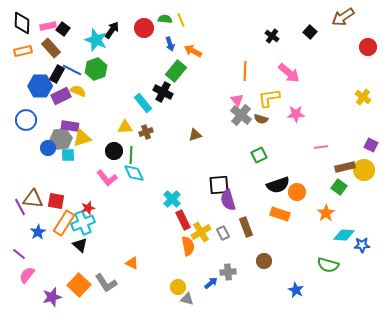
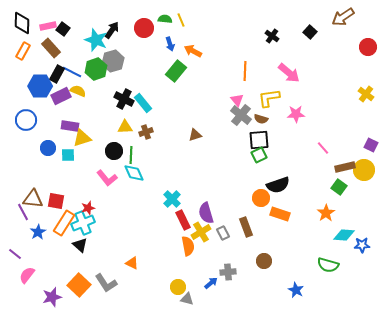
orange rectangle at (23, 51): rotated 48 degrees counterclockwise
blue line at (72, 70): moved 2 px down
black cross at (163, 92): moved 39 px left, 7 px down
yellow cross at (363, 97): moved 3 px right, 3 px up
gray hexagon at (61, 139): moved 52 px right, 78 px up; rotated 10 degrees counterclockwise
pink line at (321, 147): moved 2 px right, 1 px down; rotated 56 degrees clockwise
black square at (219, 185): moved 40 px right, 45 px up
orange circle at (297, 192): moved 36 px left, 6 px down
purple semicircle at (228, 200): moved 22 px left, 13 px down
purple line at (20, 207): moved 3 px right, 5 px down
purple line at (19, 254): moved 4 px left
